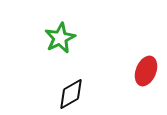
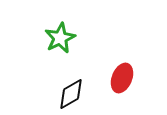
red ellipse: moved 24 px left, 7 px down
